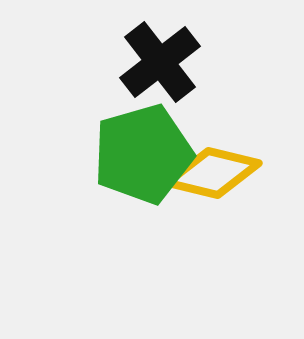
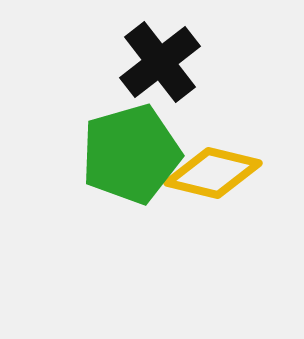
green pentagon: moved 12 px left
